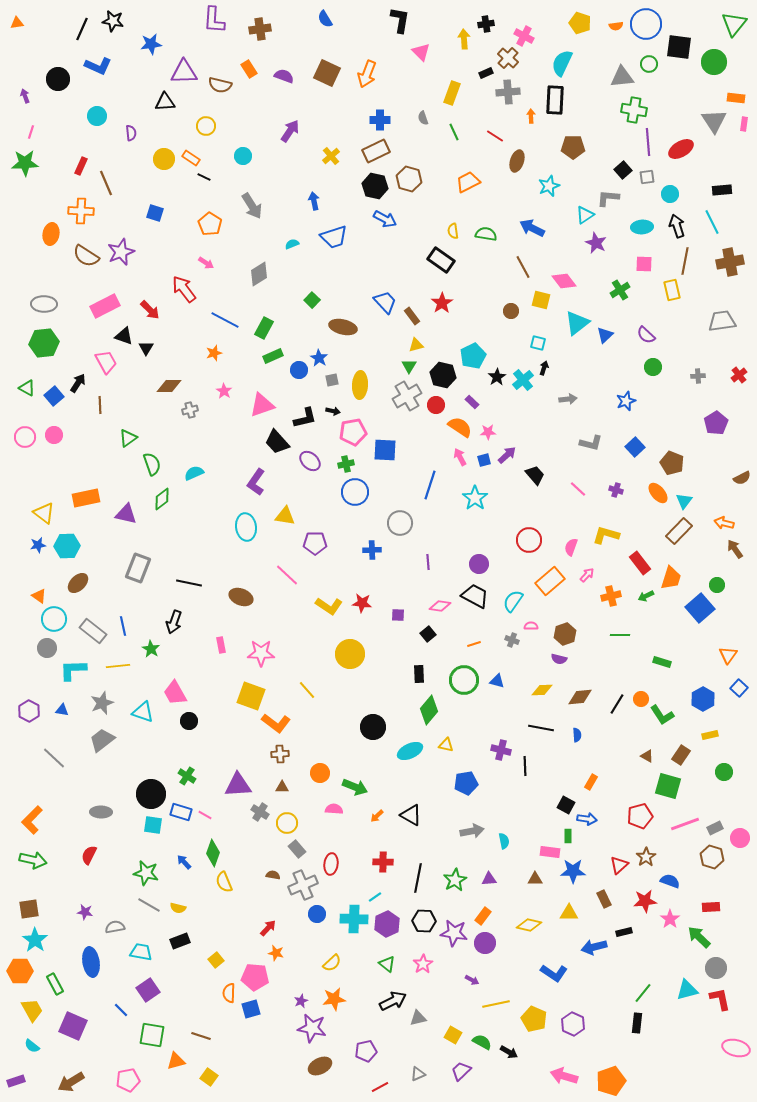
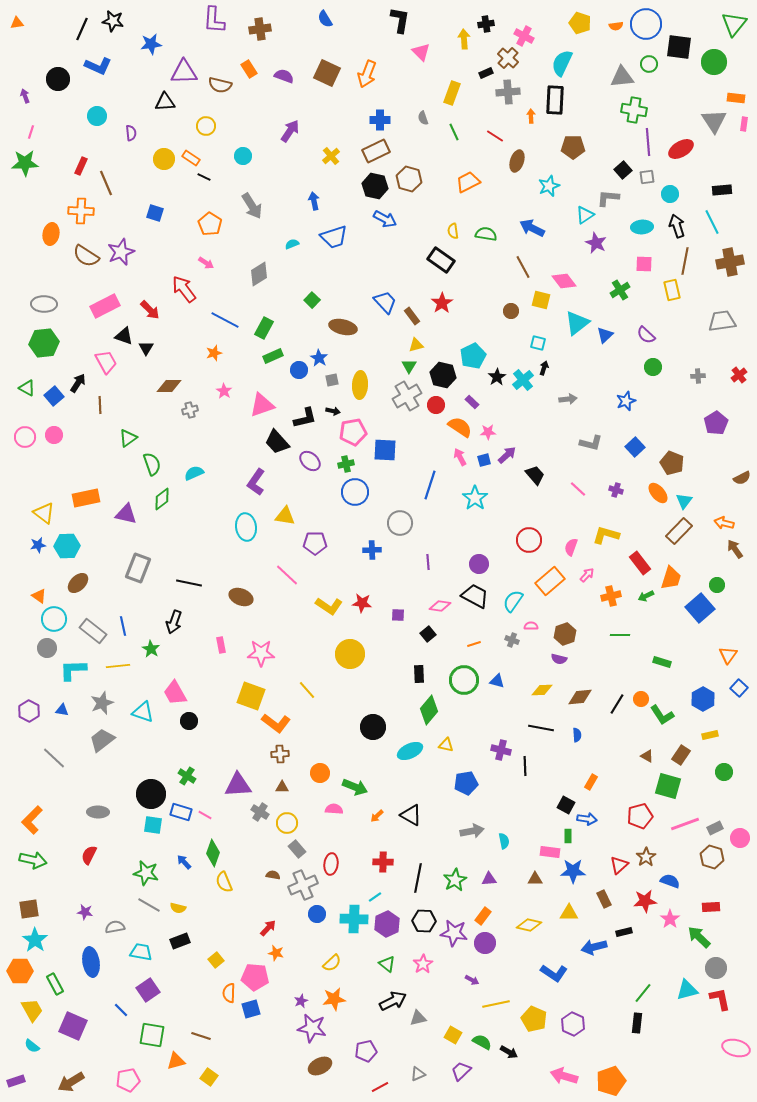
gray ellipse at (101, 812): moved 3 px left
